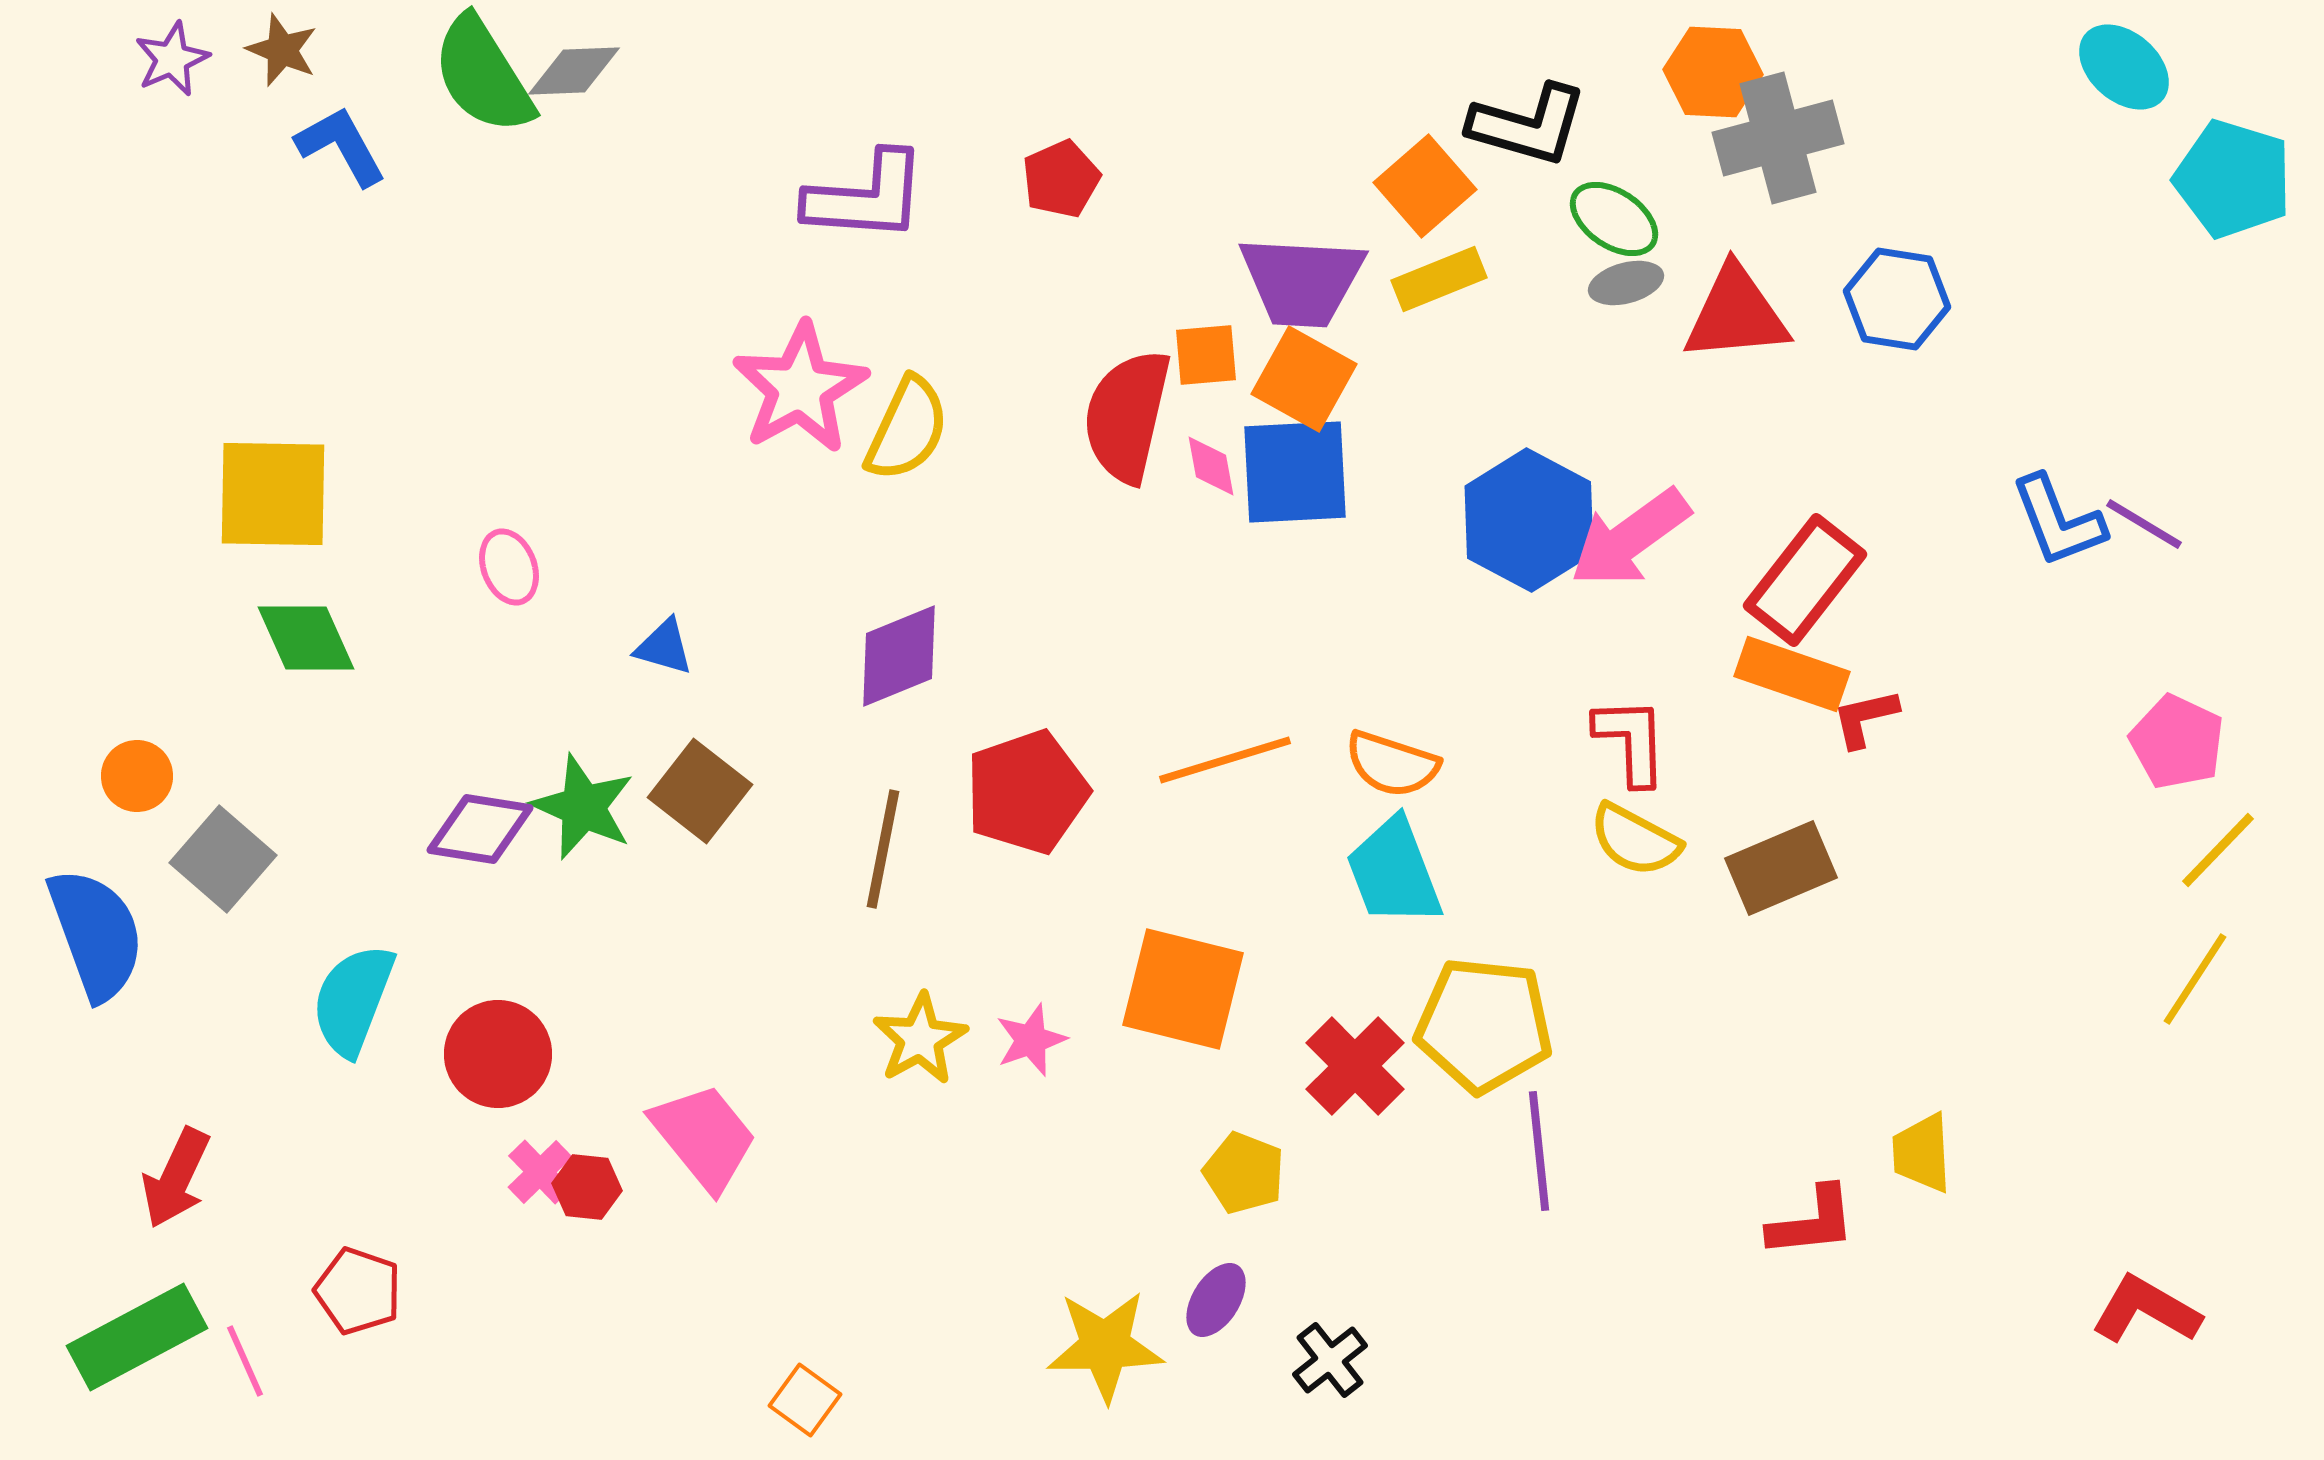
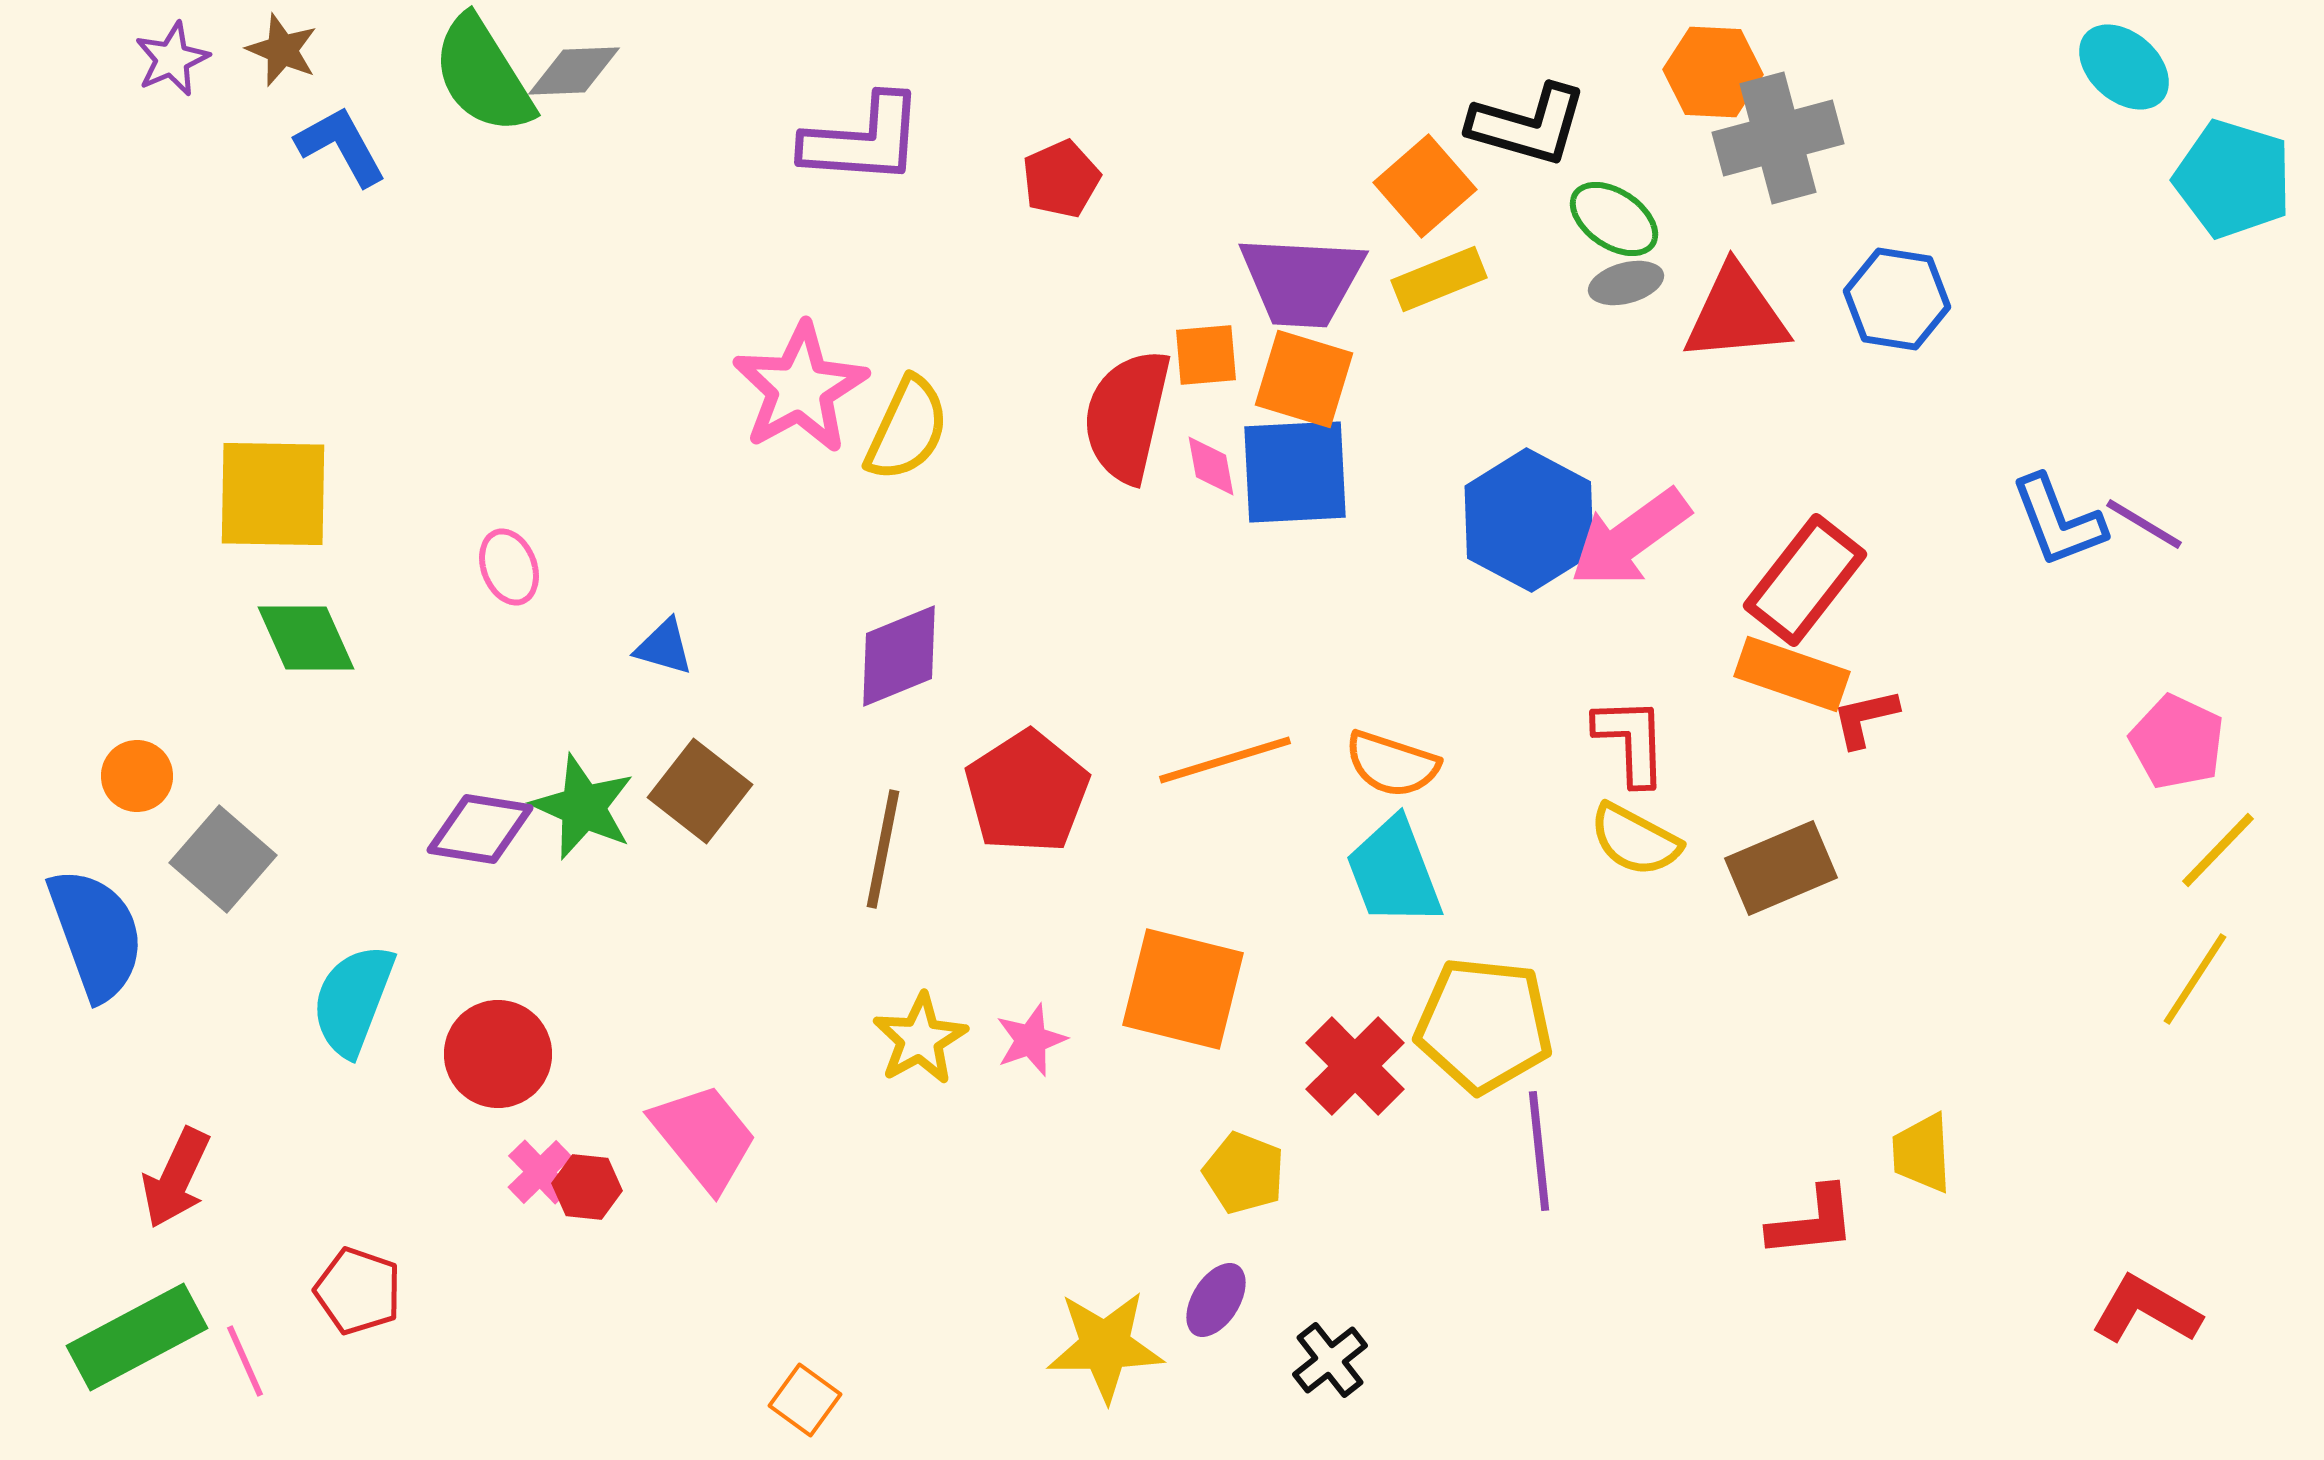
purple L-shape at (866, 197): moved 3 px left, 57 px up
orange square at (1304, 379): rotated 12 degrees counterclockwise
red pentagon at (1027, 792): rotated 14 degrees counterclockwise
